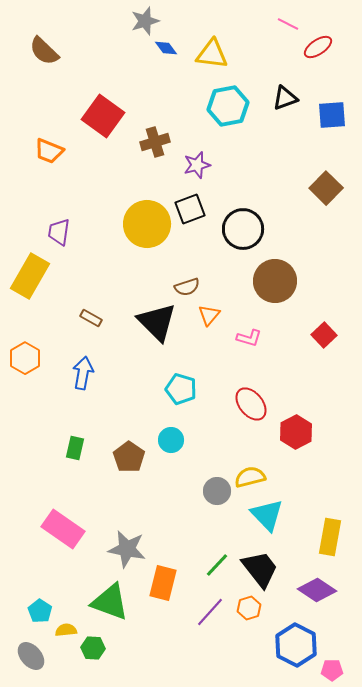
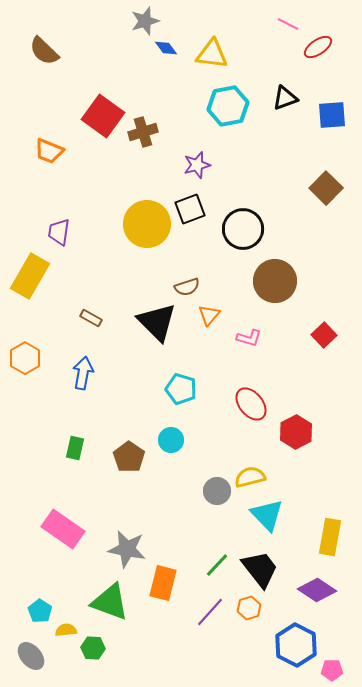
brown cross at (155, 142): moved 12 px left, 10 px up
